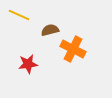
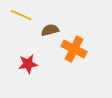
yellow line: moved 2 px right
orange cross: moved 1 px right
